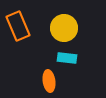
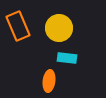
yellow circle: moved 5 px left
orange ellipse: rotated 15 degrees clockwise
